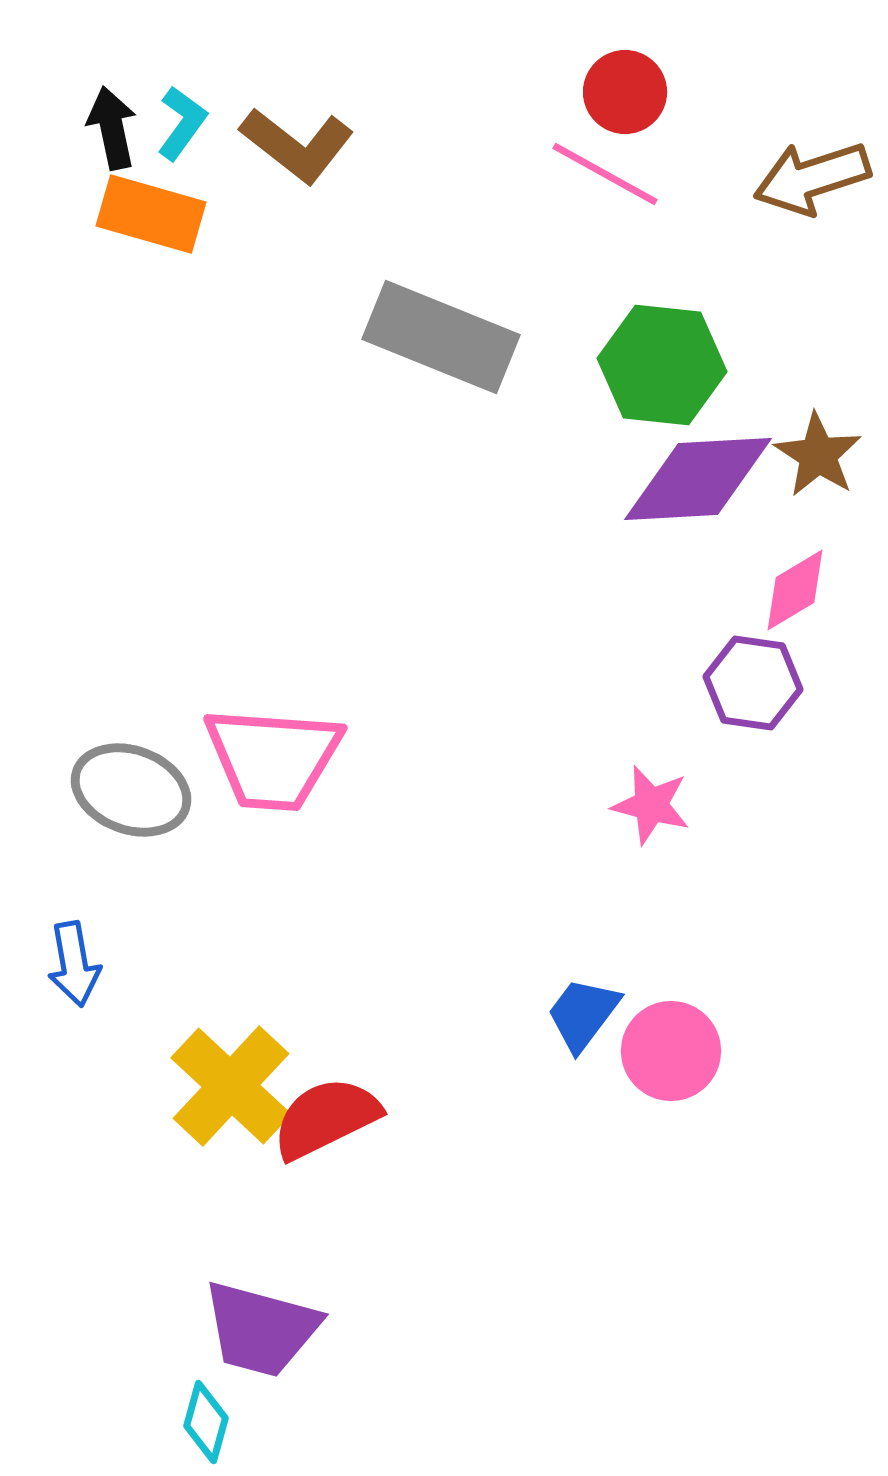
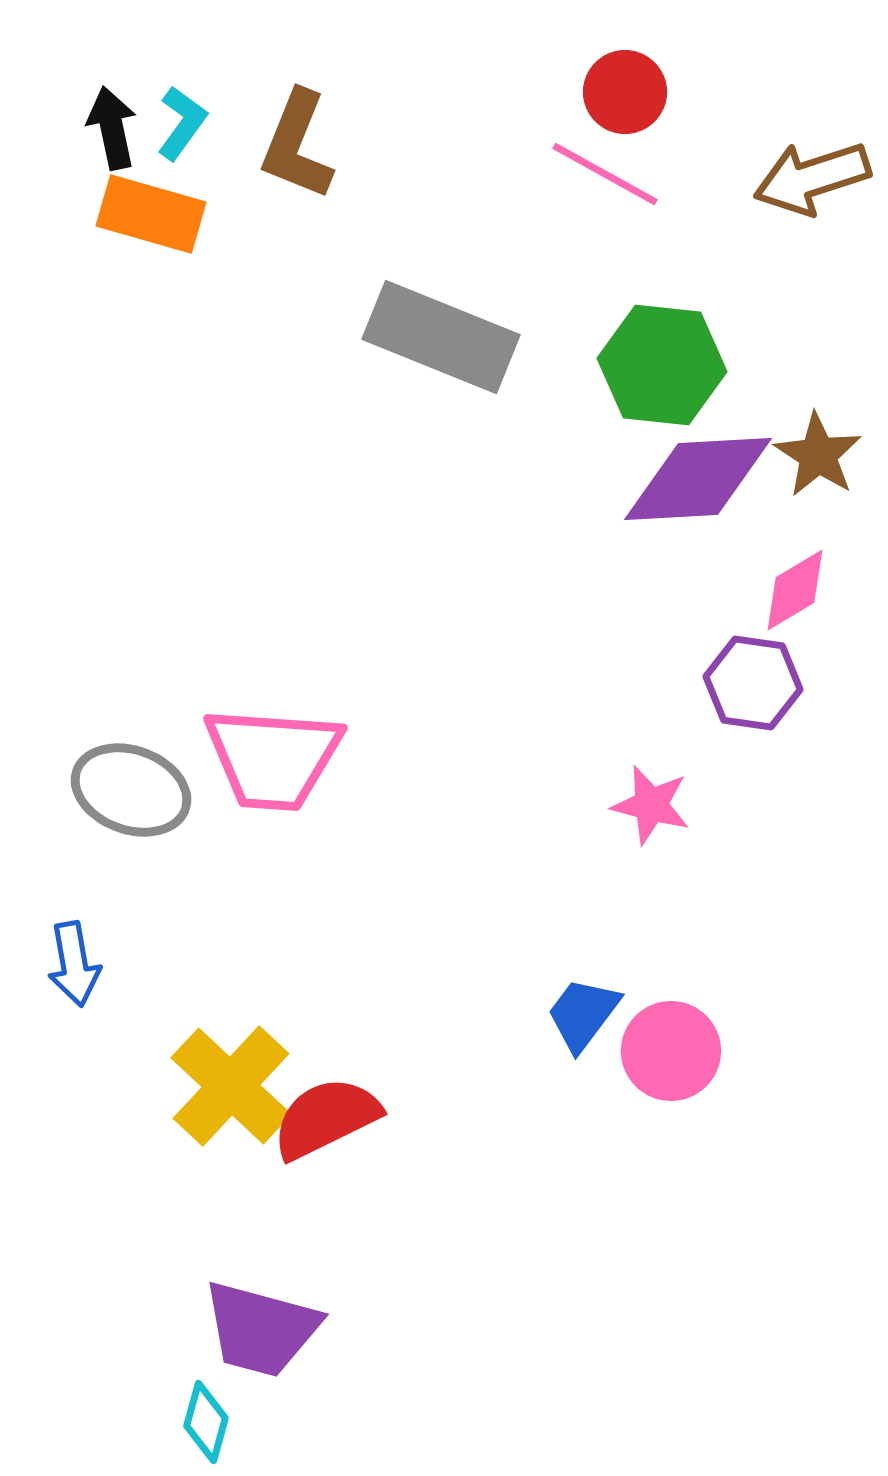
brown L-shape: rotated 74 degrees clockwise
